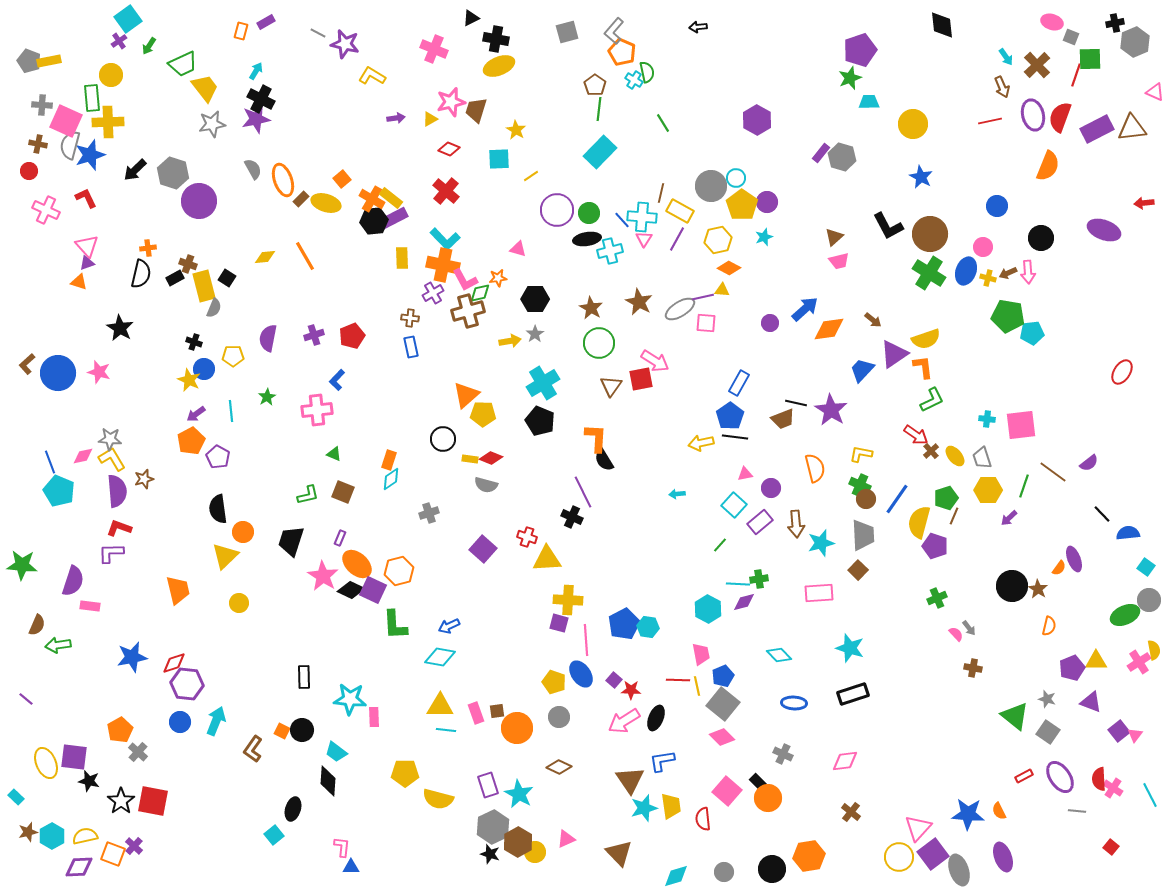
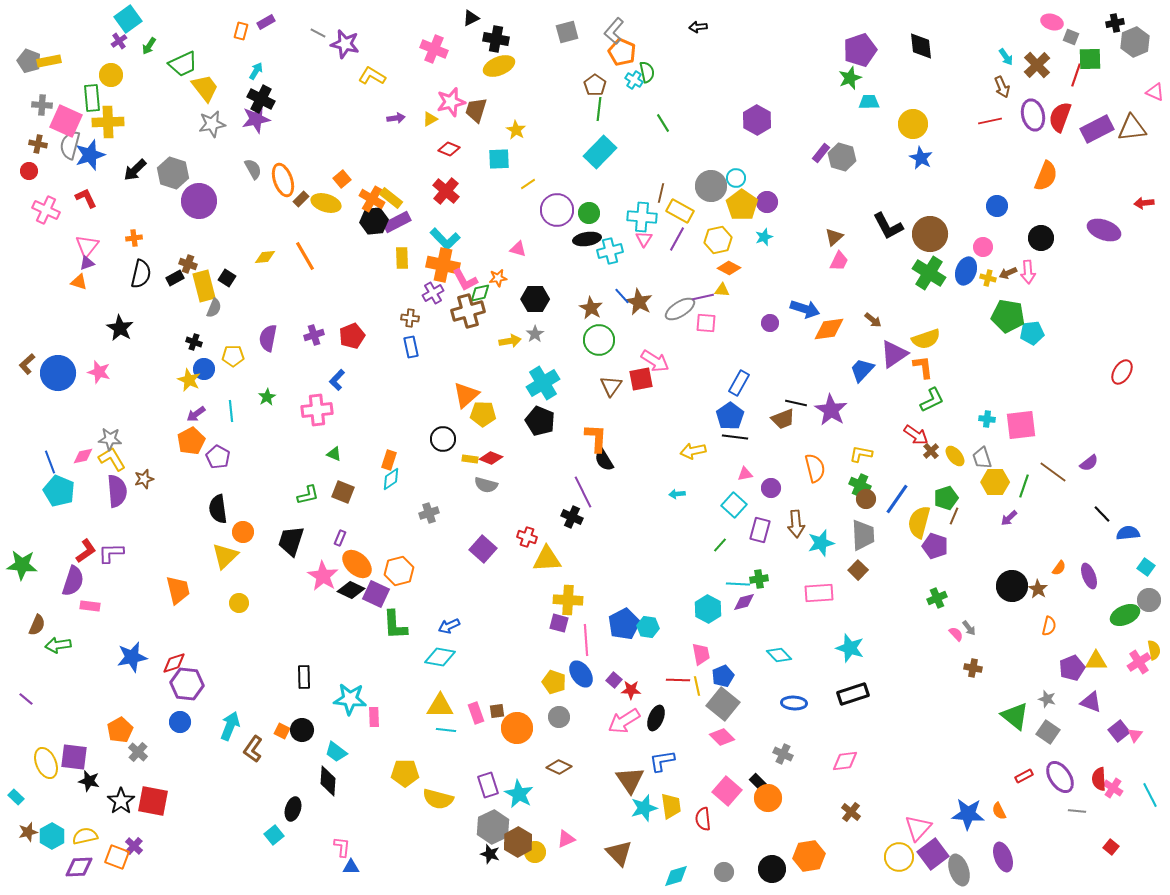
black diamond at (942, 25): moved 21 px left, 21 px down
orange semicircle at (1048, 166): moved 2 px left, 10 px down
yellow line at (531, 176): moved 3 px left, 8 px down
blue star at (921, 177): moved 19 px up
purple rectangle at (394, 218): moved 3 px right, 4 px down
blue line at (622, 220): moved 76 px down
pink triangle at (87, 246): rotated 20 degrees clockwise
orange cross at (148, 248): moved 14 px left, 10 px up
pink trapezoid at (839, 261): rotated 50 degrees counterclockwise
blue arrow at (805, 309): rotated 60 degrees clockwise
green circle at (599, 343): moved 3 px up
yellow arrow at (701, 443): moved 8 px left, 8 px down
yellow hexagon at (988, 490): moved 7 px right, 8 px up
purple rectangle at (760, 522): moved 8 px down; rotated 35 degrees counterclockwise
red L-shape at (119, 528): moved 33 px left, 23 px down; rotated 125 degrees clockwise
purple ellipse at (1074, 559): moved 15 px right, 17 px down
purple square at (373, 590): moved 3 px right, 4 px down
cyan arrow at (216, 721): moved 14 px right, 5 px down
orange square at (113, 854): moved 4 px right, 3 px down
